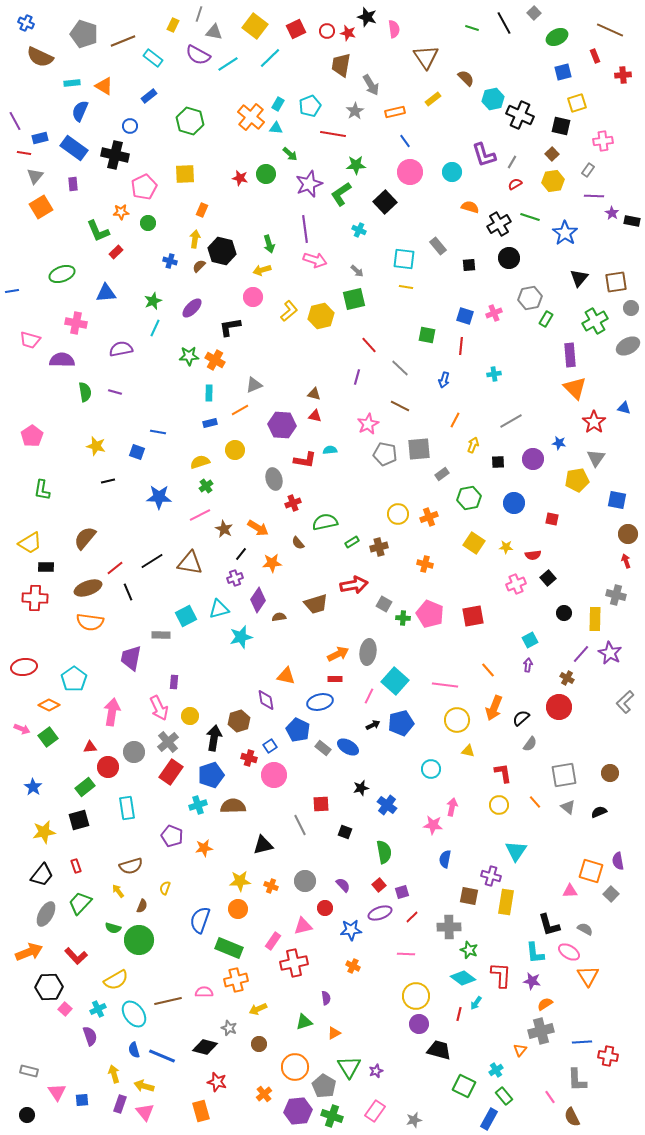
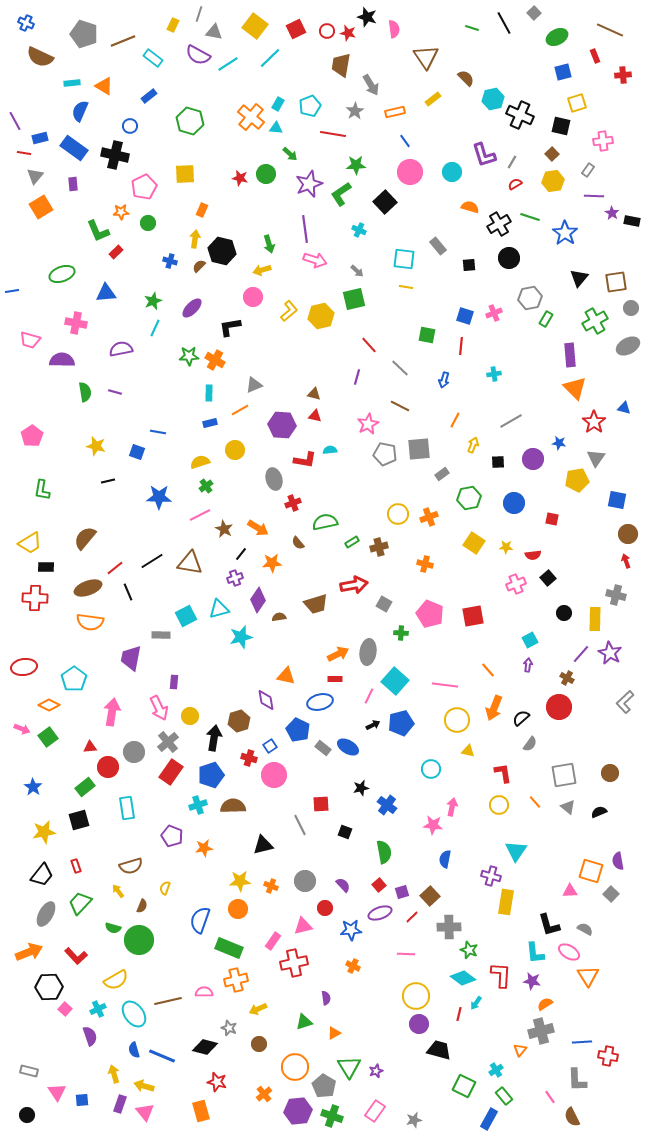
green cross at (403, 618): moved 2 px left, 15 px down
brown square at (469, 896): moved 39 px left; rotated 36 degrees clockwise
